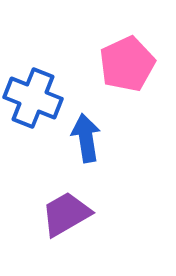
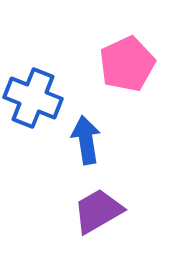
blue arrow: moved 2 px down
purple trapezoid: moved 32 px right, 3 px up
